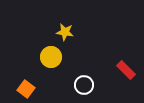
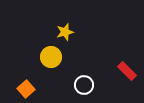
yellow star: rotated 24 degrees counterclockwise
red rectangle: moved 1 px right, 1 px down
orange square: rotated 12 degrees clockwise
